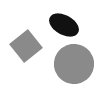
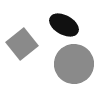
gray square: moved 4 px left, 2 px up
